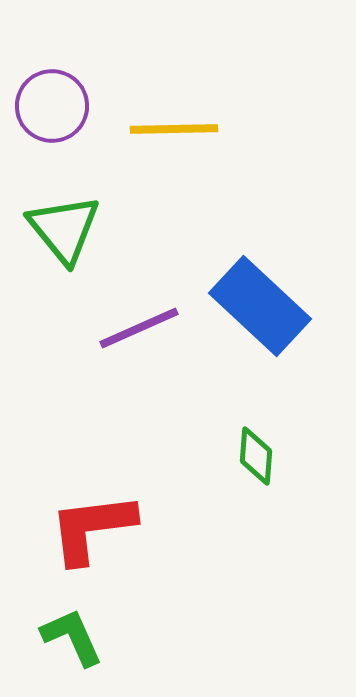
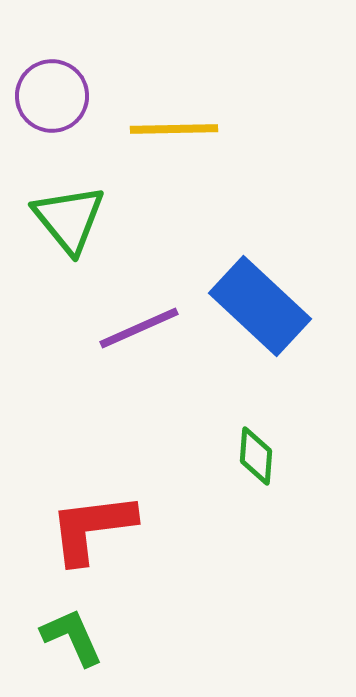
purple circle: moved 10 px up
green triangle: moved 5 px right, 10 px up
